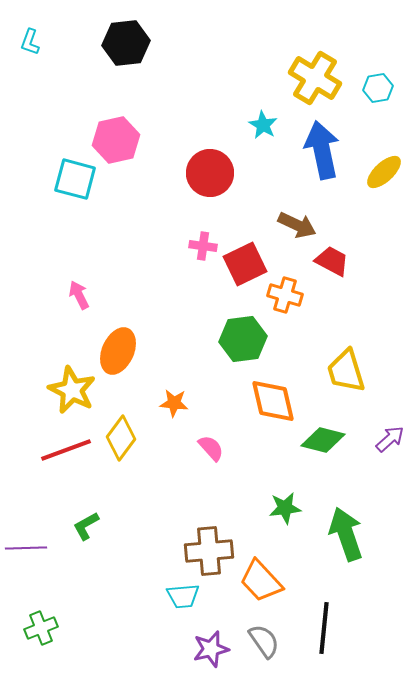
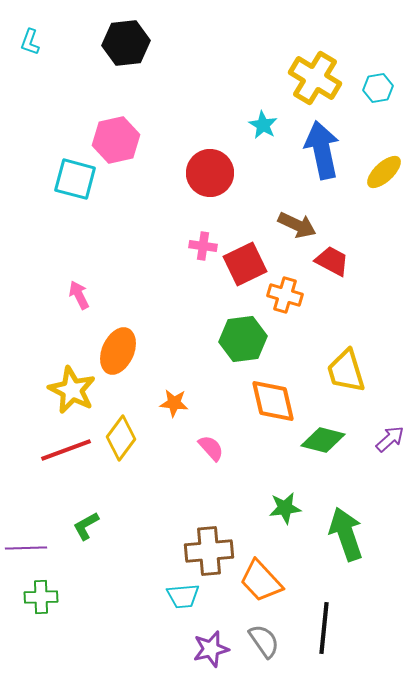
green cross: moved 31 px up; rotated 20 degrees clockwise
